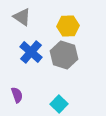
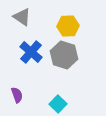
cyan square: moved 1 px left
